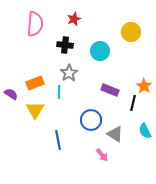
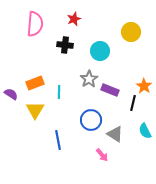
gray star: moved 20 px right, 6 px down
